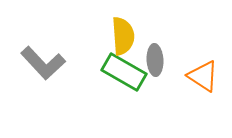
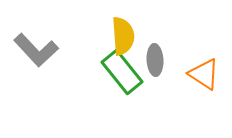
gray L-shape: moved 7 px left, 13 px up
green rectangle: moved 2 px left; rotated 21 degrees clockwise
orange triangle: moved 1 px right, 2 px up
